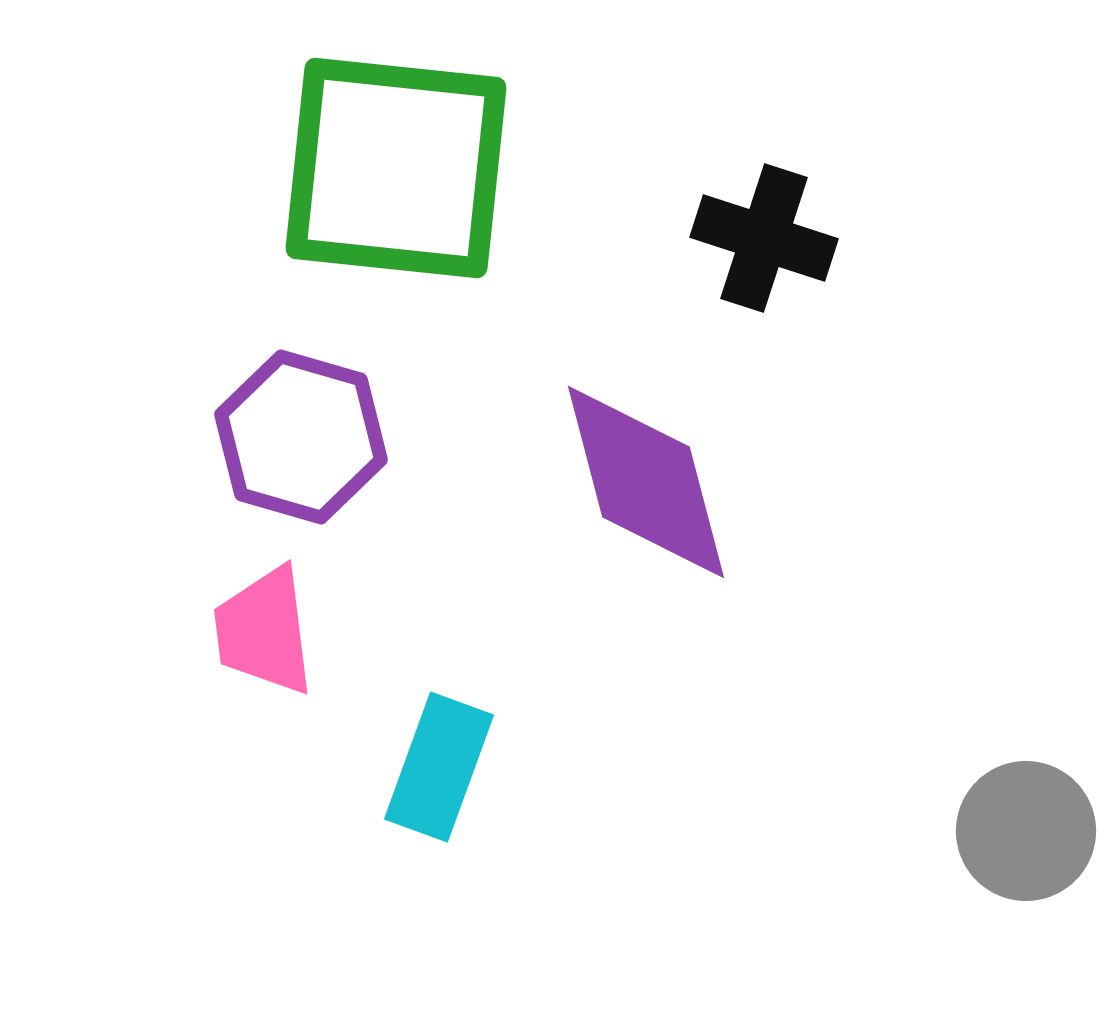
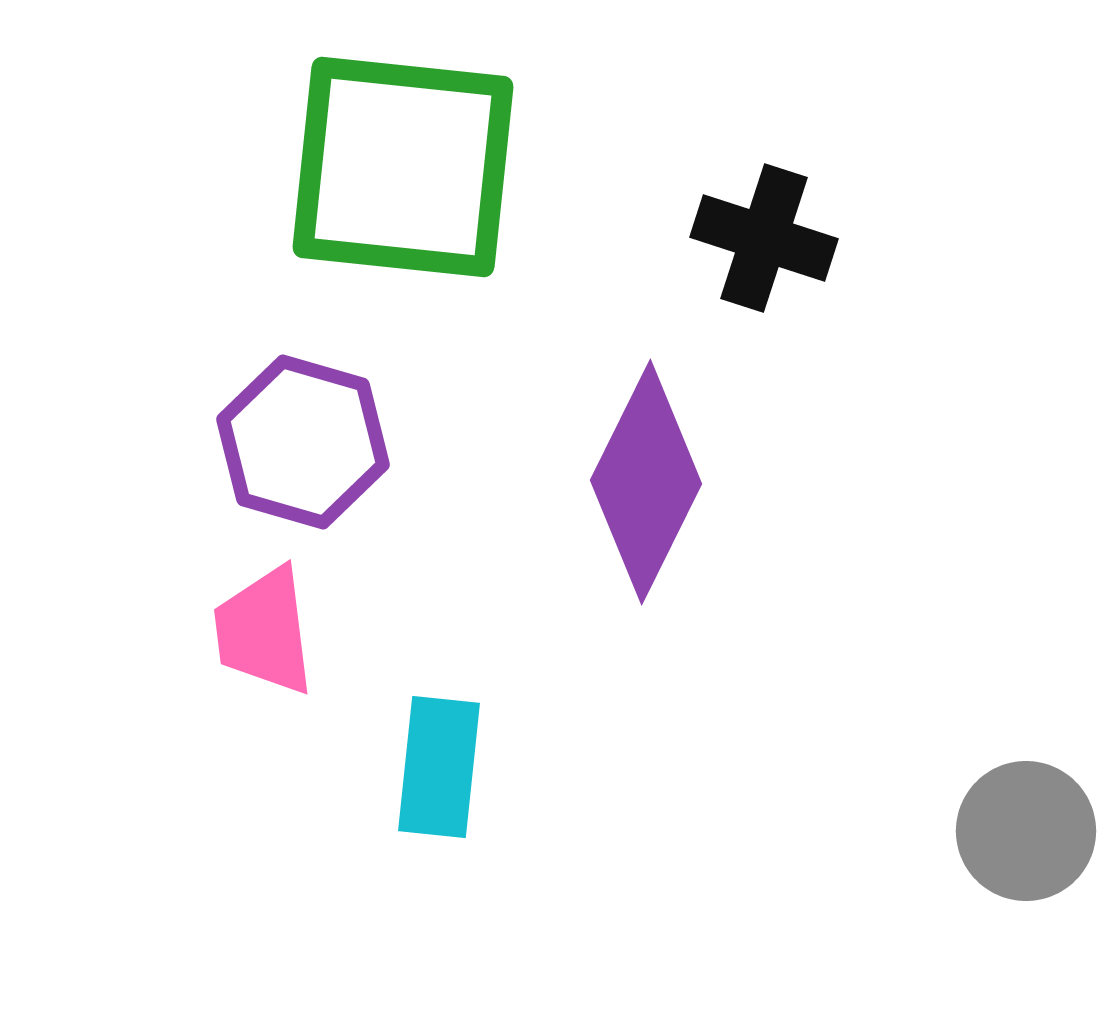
green square: moved 7 px right, 1 px up
purple hexagon: moved 2 px right, 5 px down
purple diamond: rotated 41 degrees clockwise
cyan rectangle: rotated 14 degrees counterclockwise
